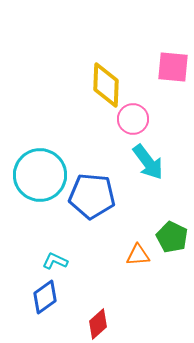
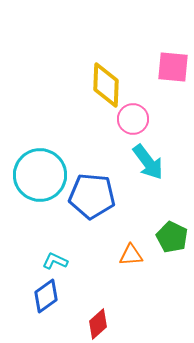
orange triangle: moved 7 px left
blue diamond: moved 1 px right, 1 px up
